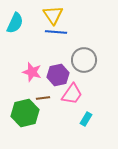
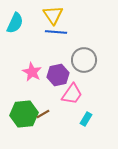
pink star: rotated 12 degrees clockwise
brown line: moved 16 px down; rotated 24 degrees counterclockwise
green hexagon: moved 1 px left, 1 px down; rotated 8 degrees clockwise
